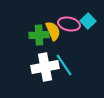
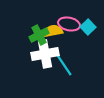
cyan square: moved 6 px down
yellow semicircle: rotated 78 degrees counterclockwise
green cross: rotated 24 degrees counterclockwise
white cross: moved 13 px up
